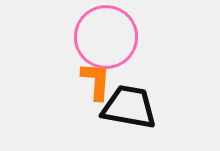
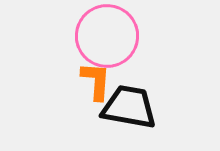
pink circle: moved 1 px right, 1 px up
